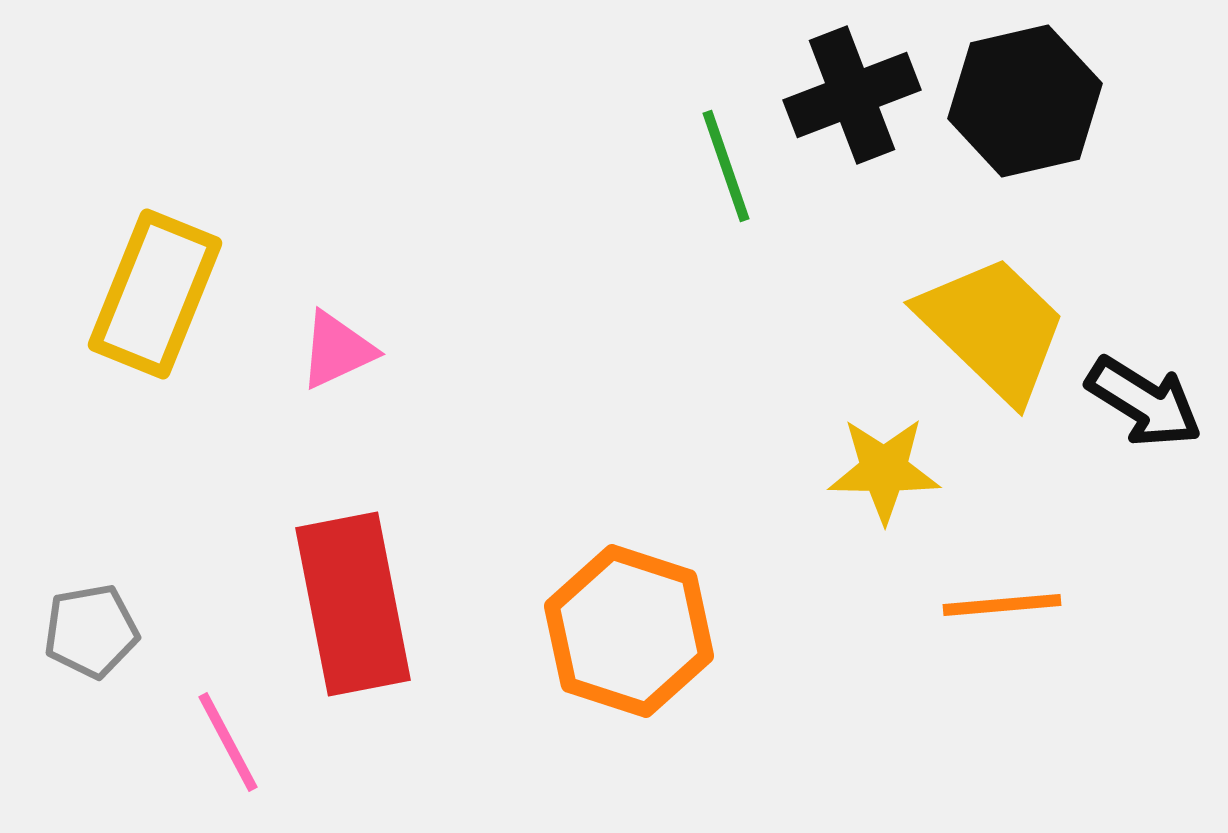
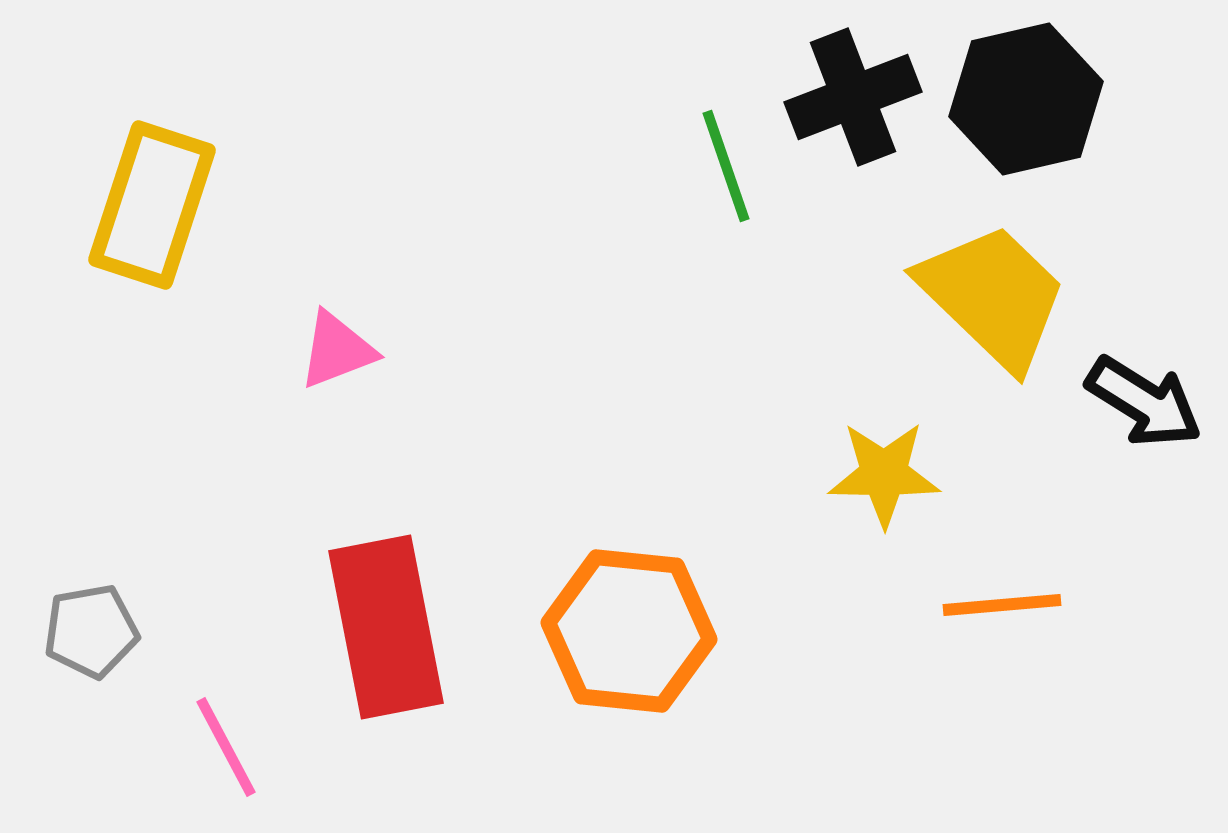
black cross: moved 1 px right, 2 px down
black hexagon: moved 1 px right, 2 px up
yellow rectangle: moved 3 px left, 89 px up; rotated 4 degrees counterclockwise
yellow trapezoid: moved 32 px up
pink triangle: rotated 4 degrees clockwise
yellow star: moved 4 px down
red rectangle: moved 33 px right, 23 px down
orange hexagon: rotated 12 degrees counterclockwise
pink line: moved 2 px left, 5 px down
